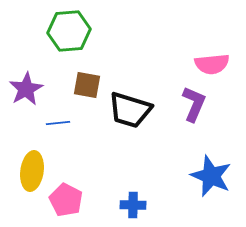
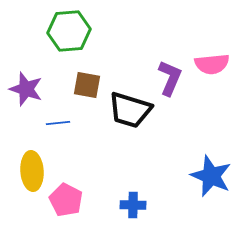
purple star: rotated 24 degrees counterclockwise
purple L-shape: moved 24 px left, 26 px up
yellow ellipse: rotated 12 degrees counterclockwise
